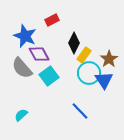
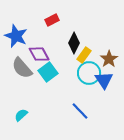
blue star: moved 9 px left
cyan square: moved 1 px left, 4 px up
